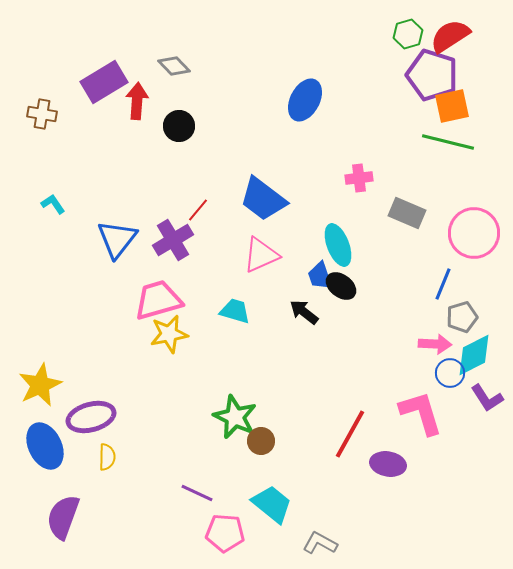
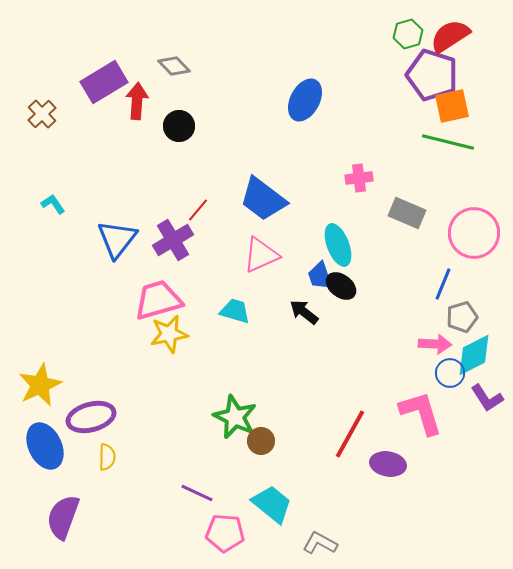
brown cross at (42, 114): rotated 36 degrees clockwise
